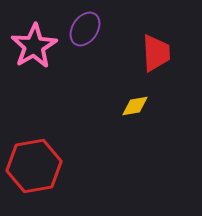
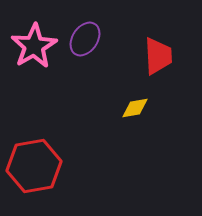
purple ellipse: moved 10 px down
red trapezoid: moved 2 px right, 3 px down
yellow diamond: moved 2 px down
